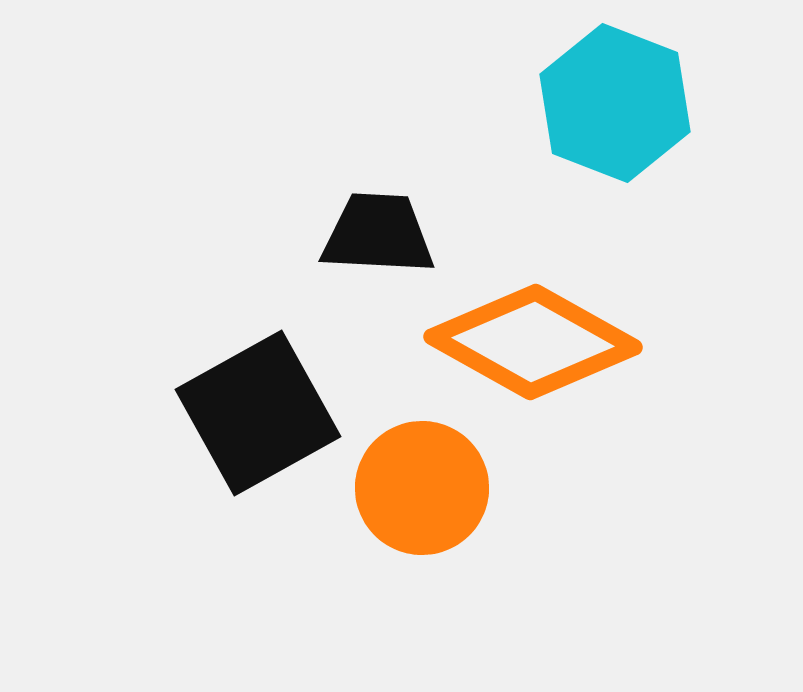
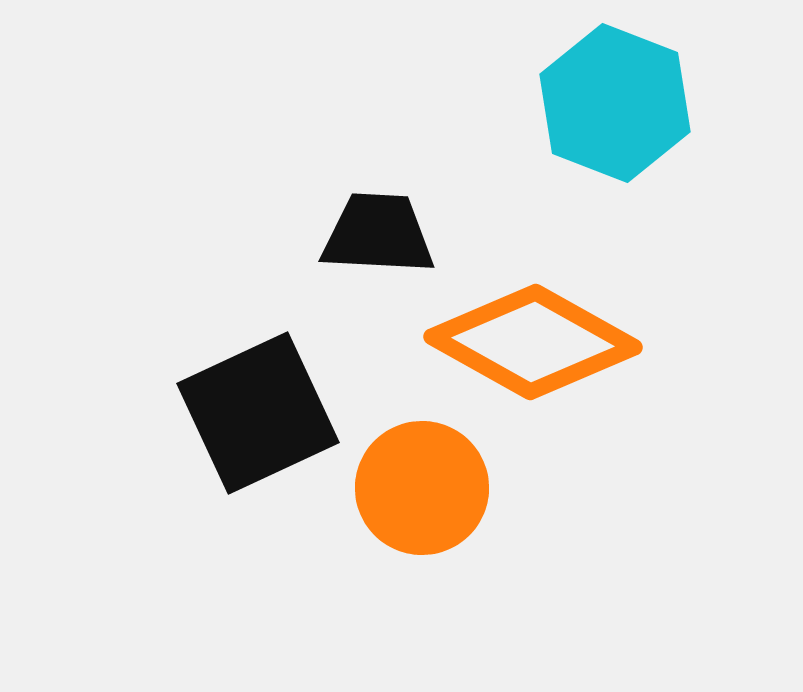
black square: rotated 4 degrees clockwise
